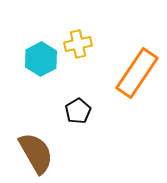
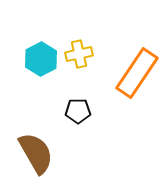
yellow cross: moved 1 px right, 10 px down
black pentagon: rotated 30 degrees clockwise
